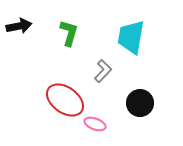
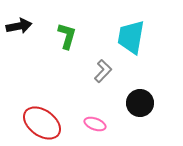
green L-shape: moved 2 px left, 3 px down
red ellipse: moved 23 px left, 23 px down
